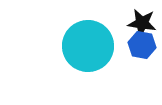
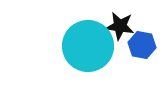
black star: moved 22 px left, 3 px down
